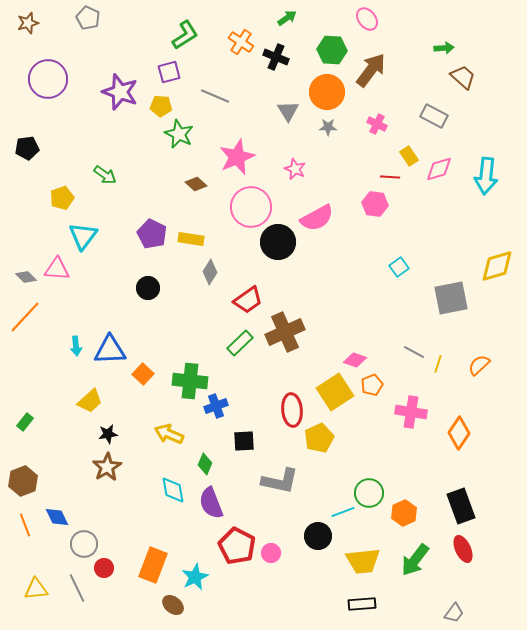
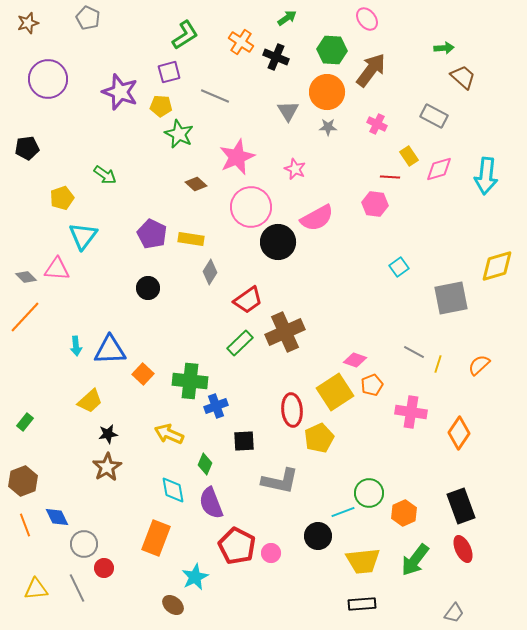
orange rectangle at (153, 565): moved 3 px right, 27 px up
